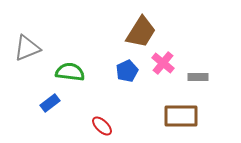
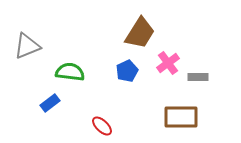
brown trapezoid: moved 1 px left, 1 px down
gray triangle: moved 2 px up
pink cross: moved 5 px right; rotated 15 degrees clockwise
brown rectangle: moved 1 px down
